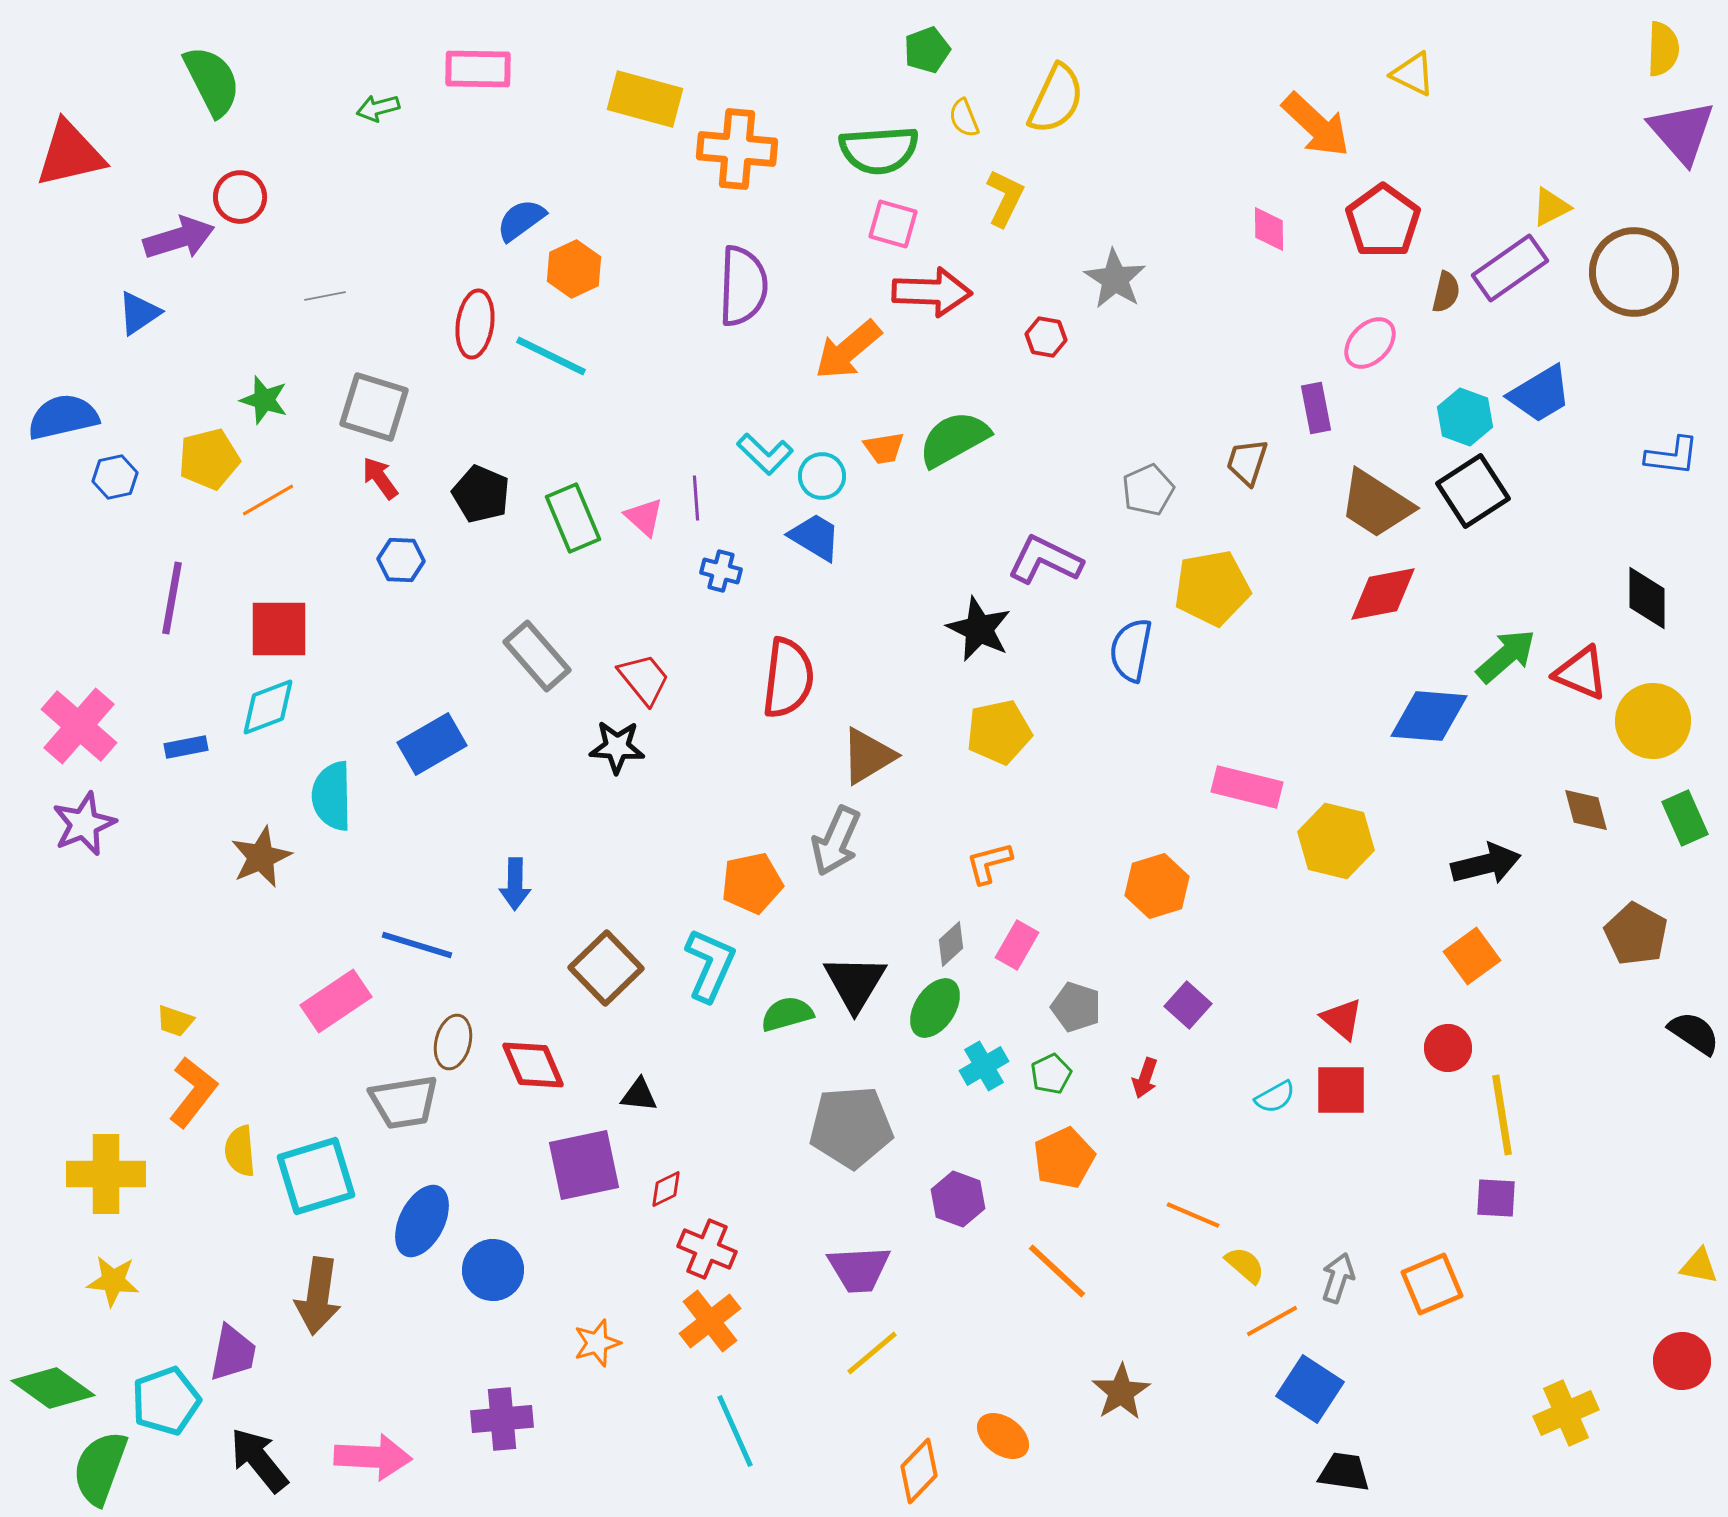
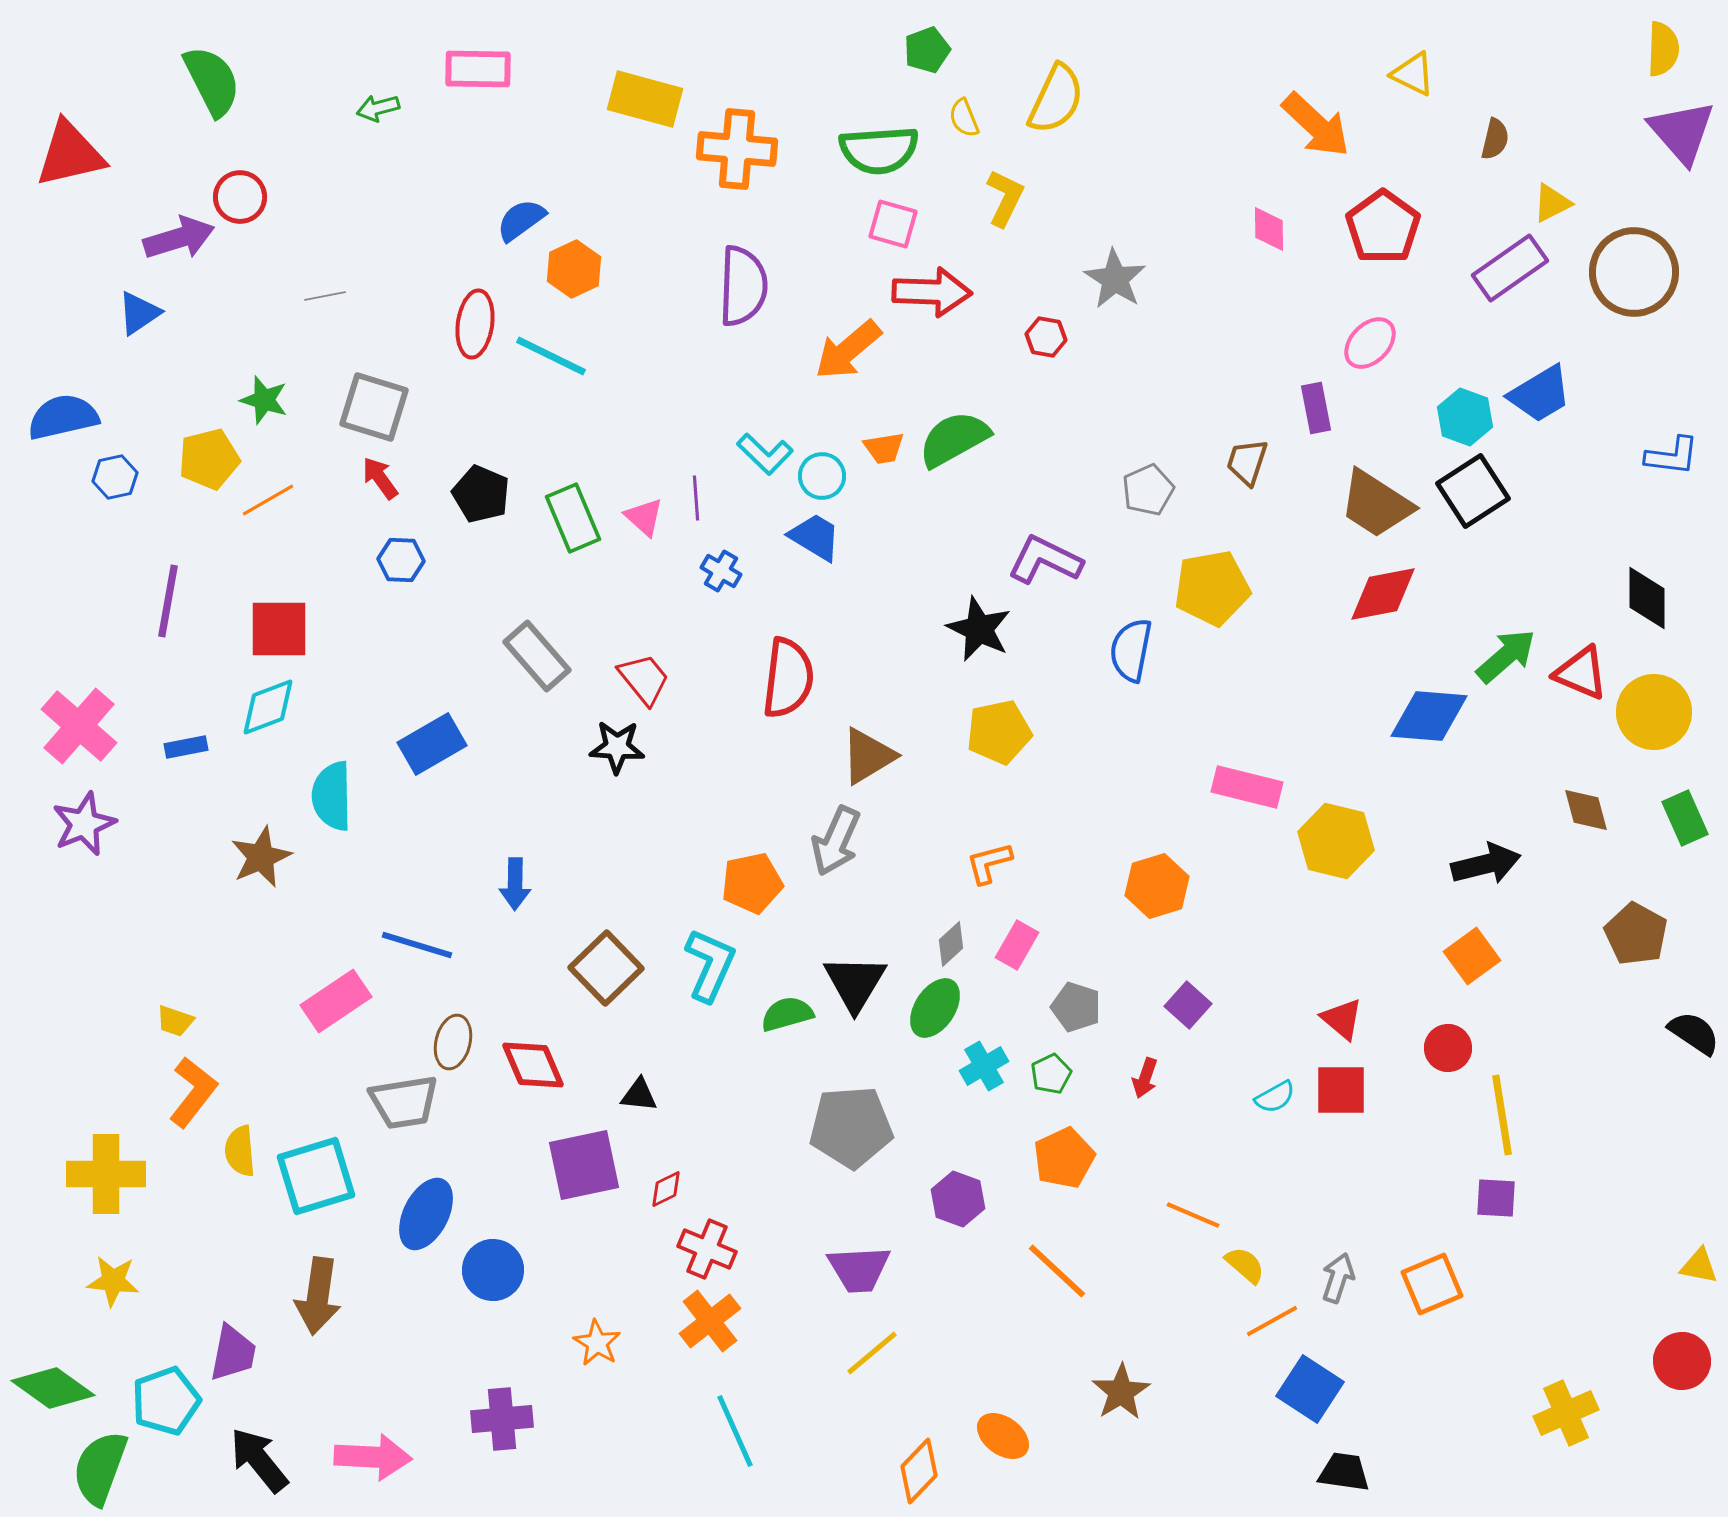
yellow triangle at (1551, 207): moved 1 px right, 4 px up
red pentagon at (1383, 221): moved 6 px down
brown semicircle at (1446, 292): moved 49 px right, 153 px up
blue cross at (721, 571): rotated 15 degrees clockwise
purple line at (172, 598): moved 4 px left, 3 px down
yellow circle at (1653, 721): moved 1 px right, 9 px up
blue ellipse at (422, 1221): moved 4 px right, 7 px up
orange star at (597, 1343): rotated 24 degrees counterclockwise
